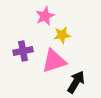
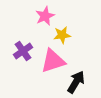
purple cross: rotated 24 degrees counterclockwise
pink triangle: moved 1 px left
